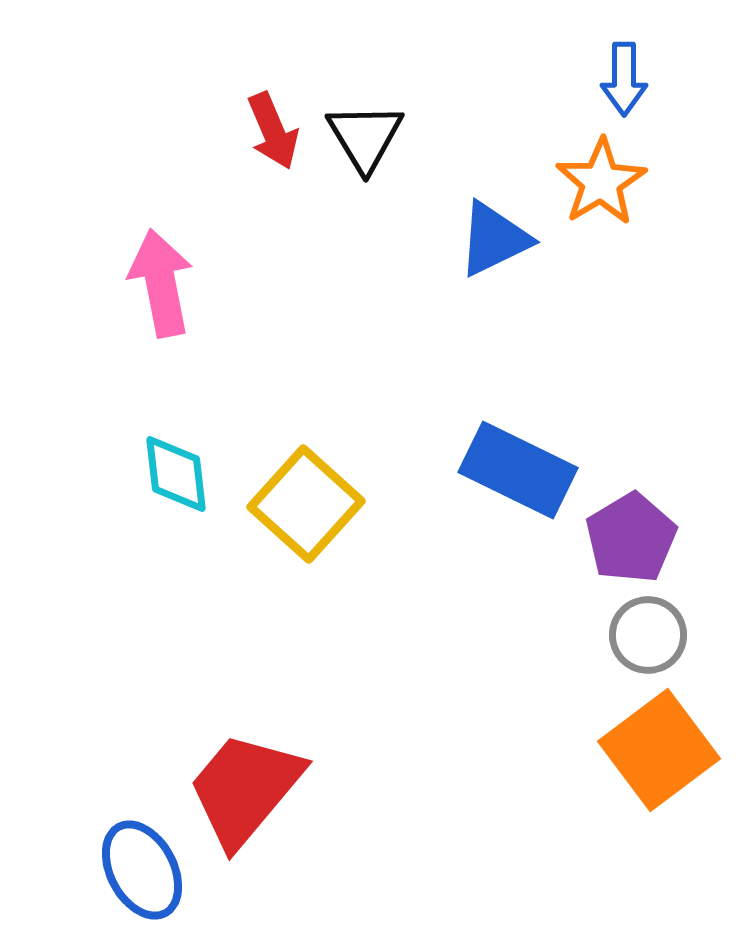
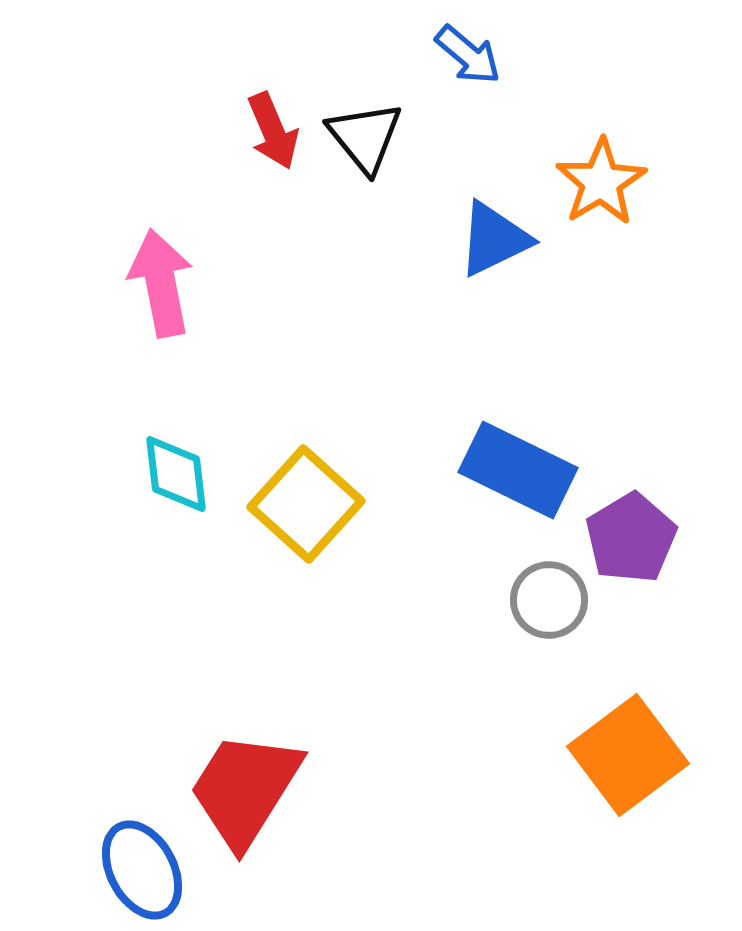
blue arrow: moved 156 px left, 24 px up; rotated 50 degrees counterclockwise
black triangle: rotated 8 degrees counterclockwise
gray circle: moved 99 px left, 35 px up
orange square: moved 31 px left, 5 px down
red trapezoid: rotated 8 degrees counterclockwise
